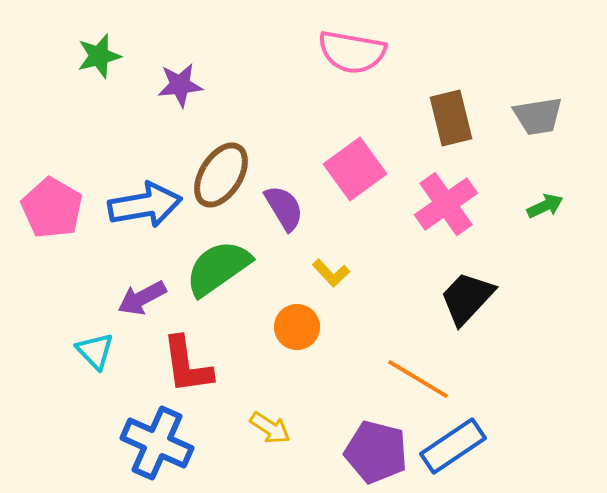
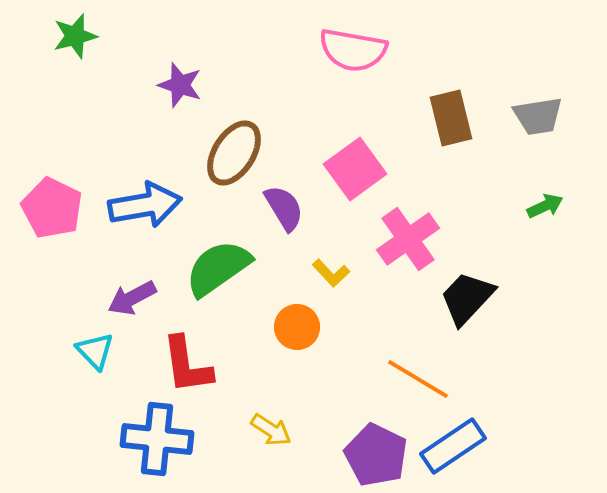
pink semicircle: moved 1 px right, 2 px up
green star: moved 24 px left, 20 px up
purple star: rotated 24 degrees clockwise
brown ellipse: moved 13 px right, 22 px up
pink cross: moved 38 px left, 35 px down
pink pentagon: rotated 4 degrees counterclockwise
purple arrow: moved 10 px left
yellow arrow: moved 1 px right, 2 px down
blue cross: moved 4 px up; rotated 18 degrees counterclockwise
purple pentagon: moved 3 px down; rotated 12 degrees clockwise
